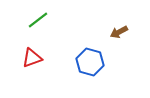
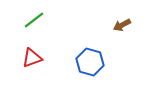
green line: moved 4 px left
brown arrow: moved 3 px right, 7 px up
